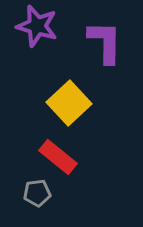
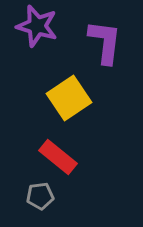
purple L-shape: rotated 6 degrees clockwise
yellow square: moved 5 px up; rotated 9 degrees clockwise
gray pentagon: moved 3 px right, 3 px down
